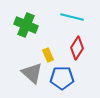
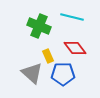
green cross: moved 13 px right, 1 px down
red diamond: moved 2 px left; rotated 70 degrees counterclockwise
yellow rectangle: moved 1 px down
blue pentagon: moved 1 px right, 4 px up
